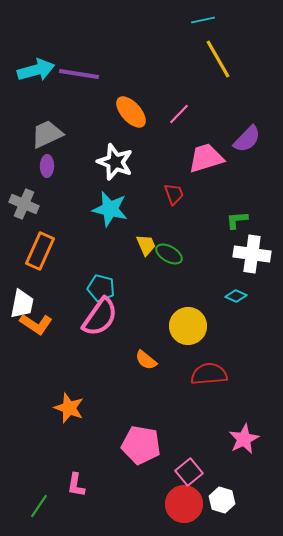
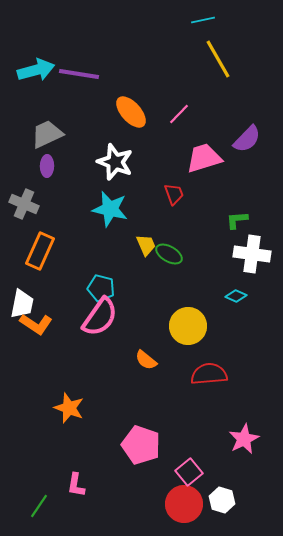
pink trapezoid: moved 2 px left
pink pentagon: rotated 9 degrees clockwise
